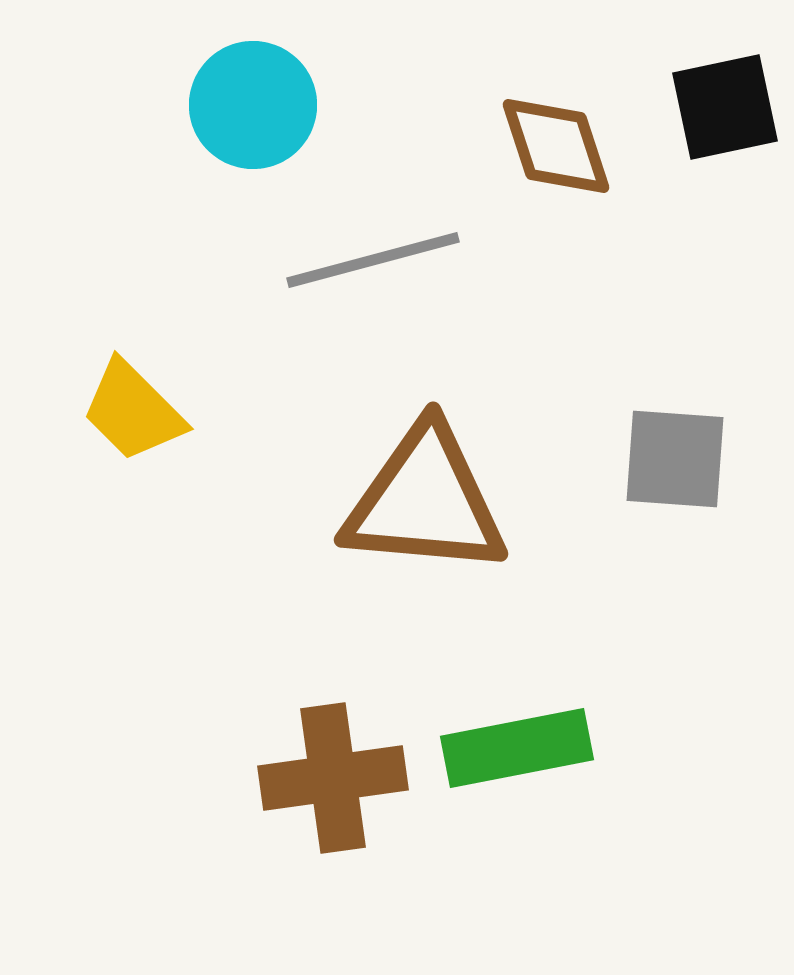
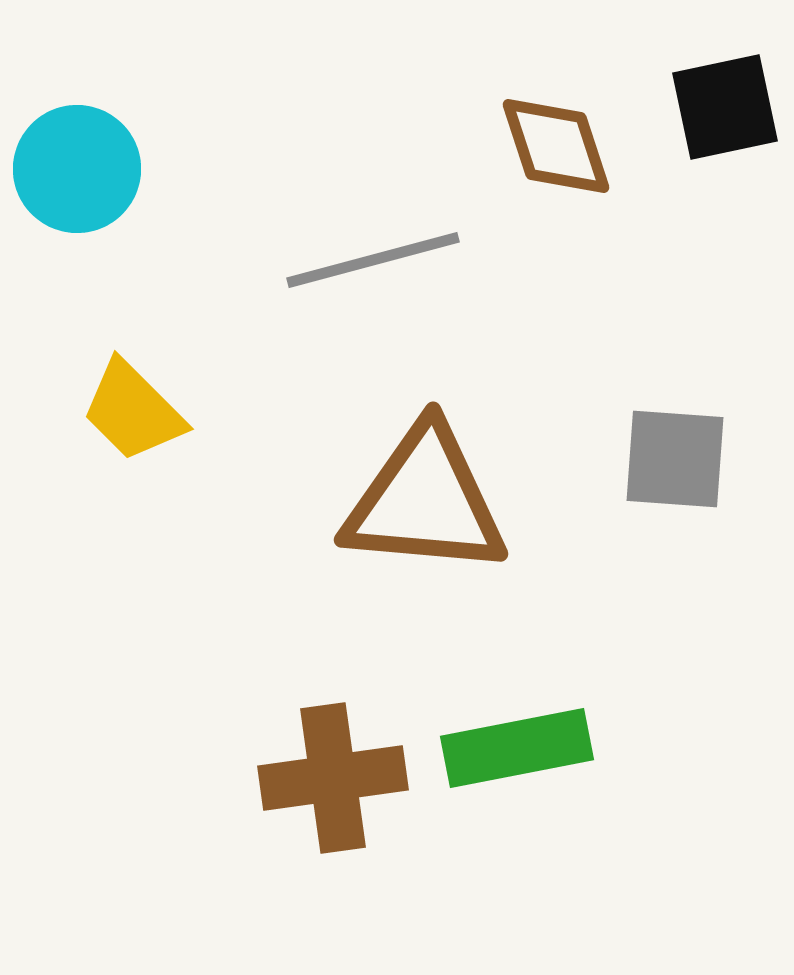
cyan circle: moved 176 px left, 64 px down
